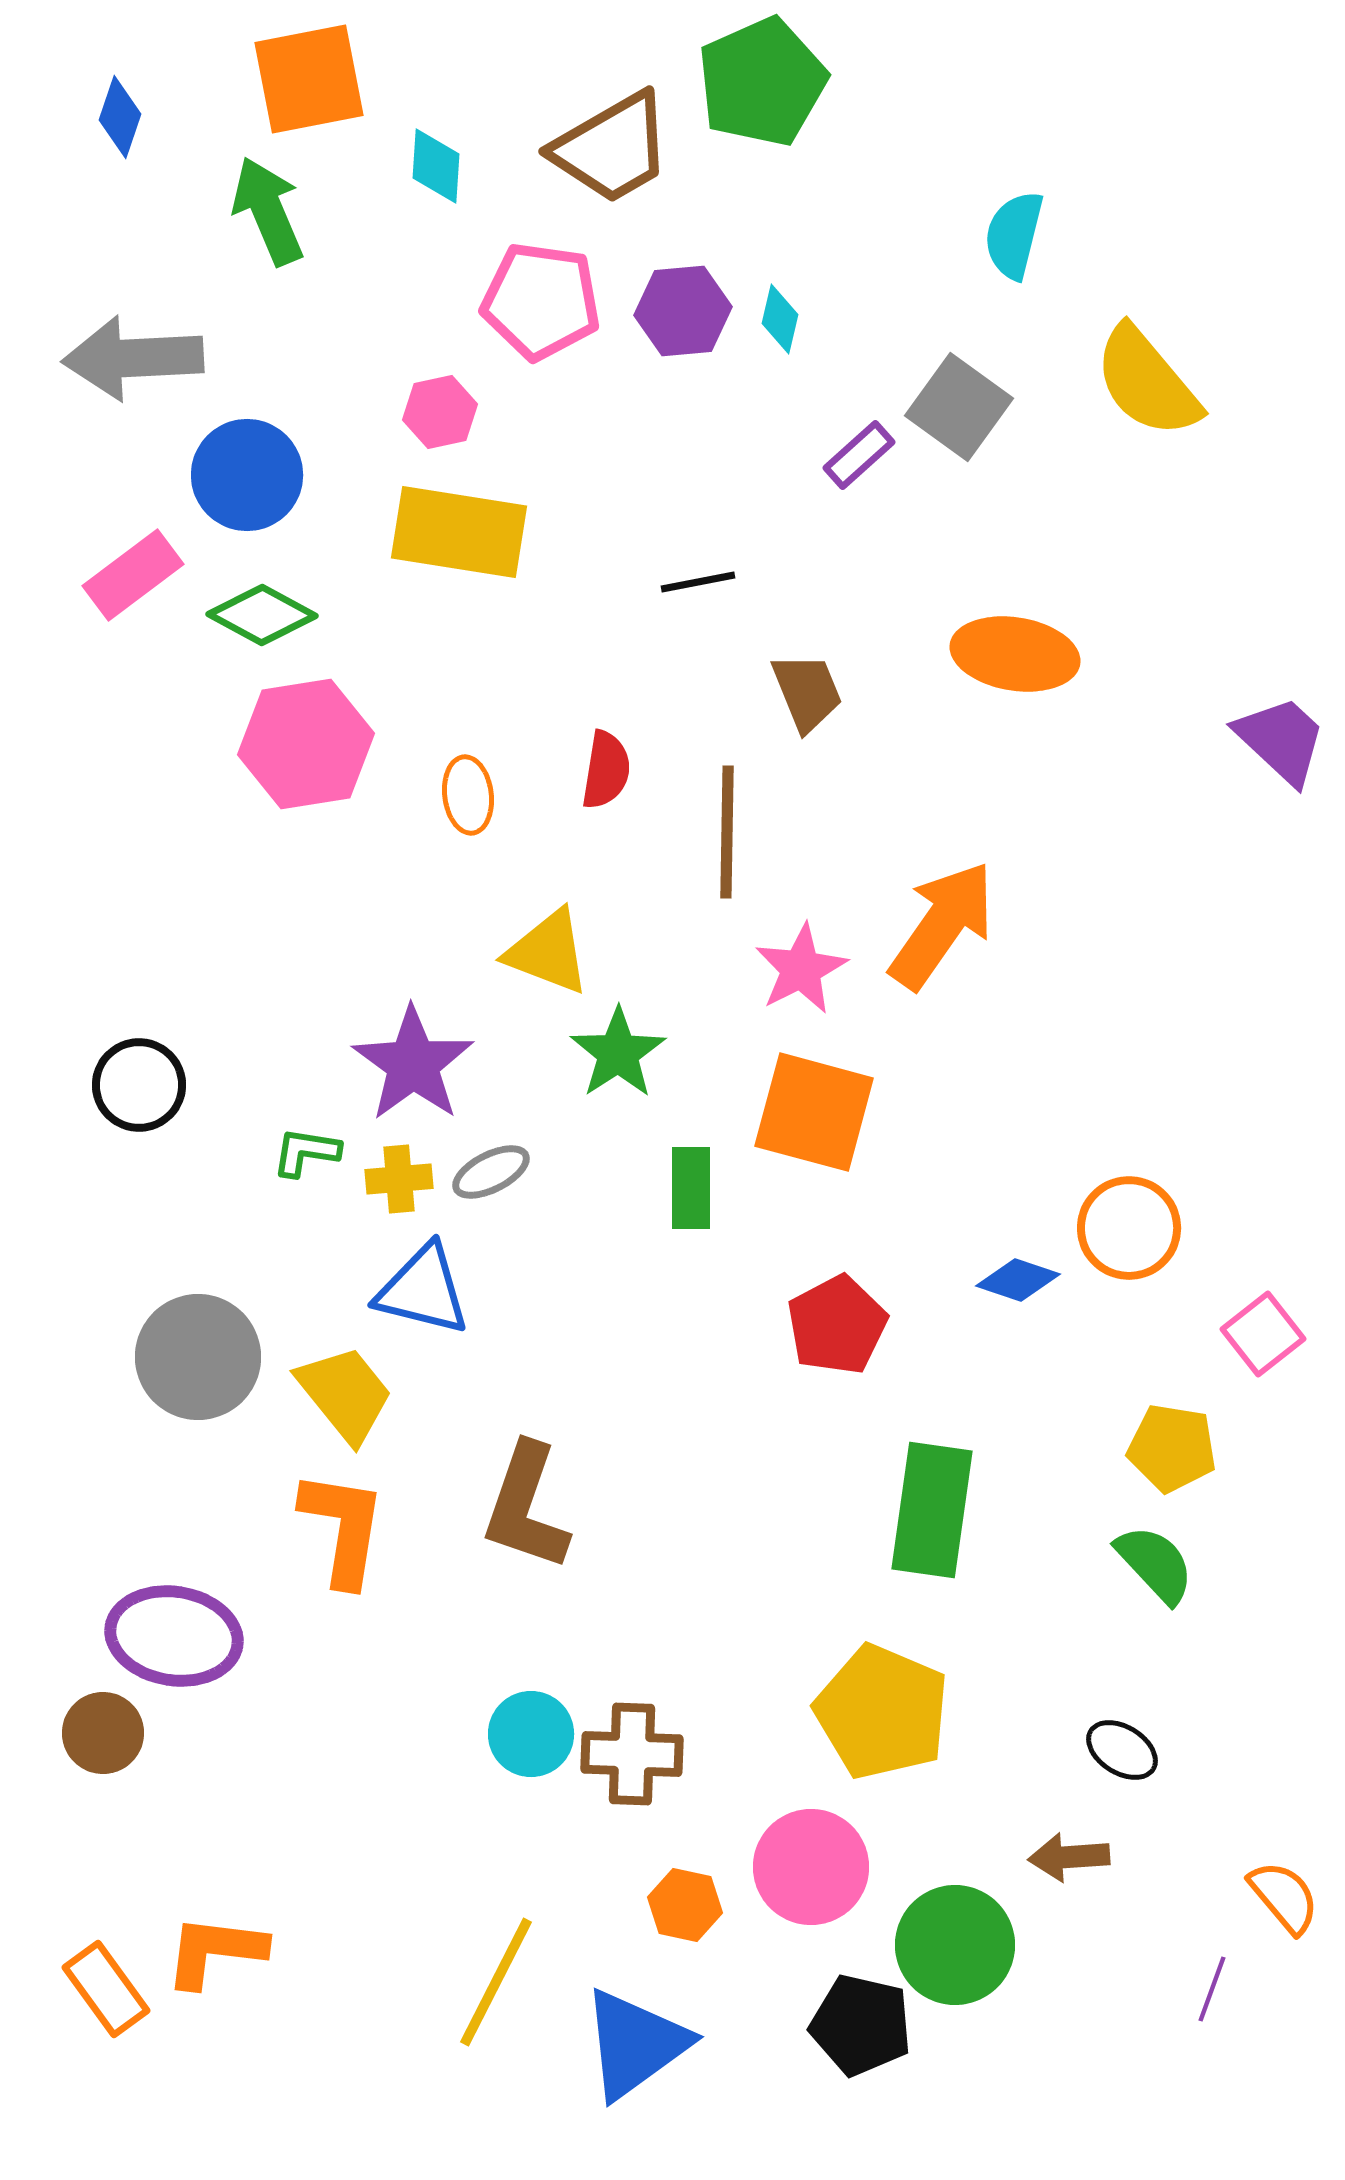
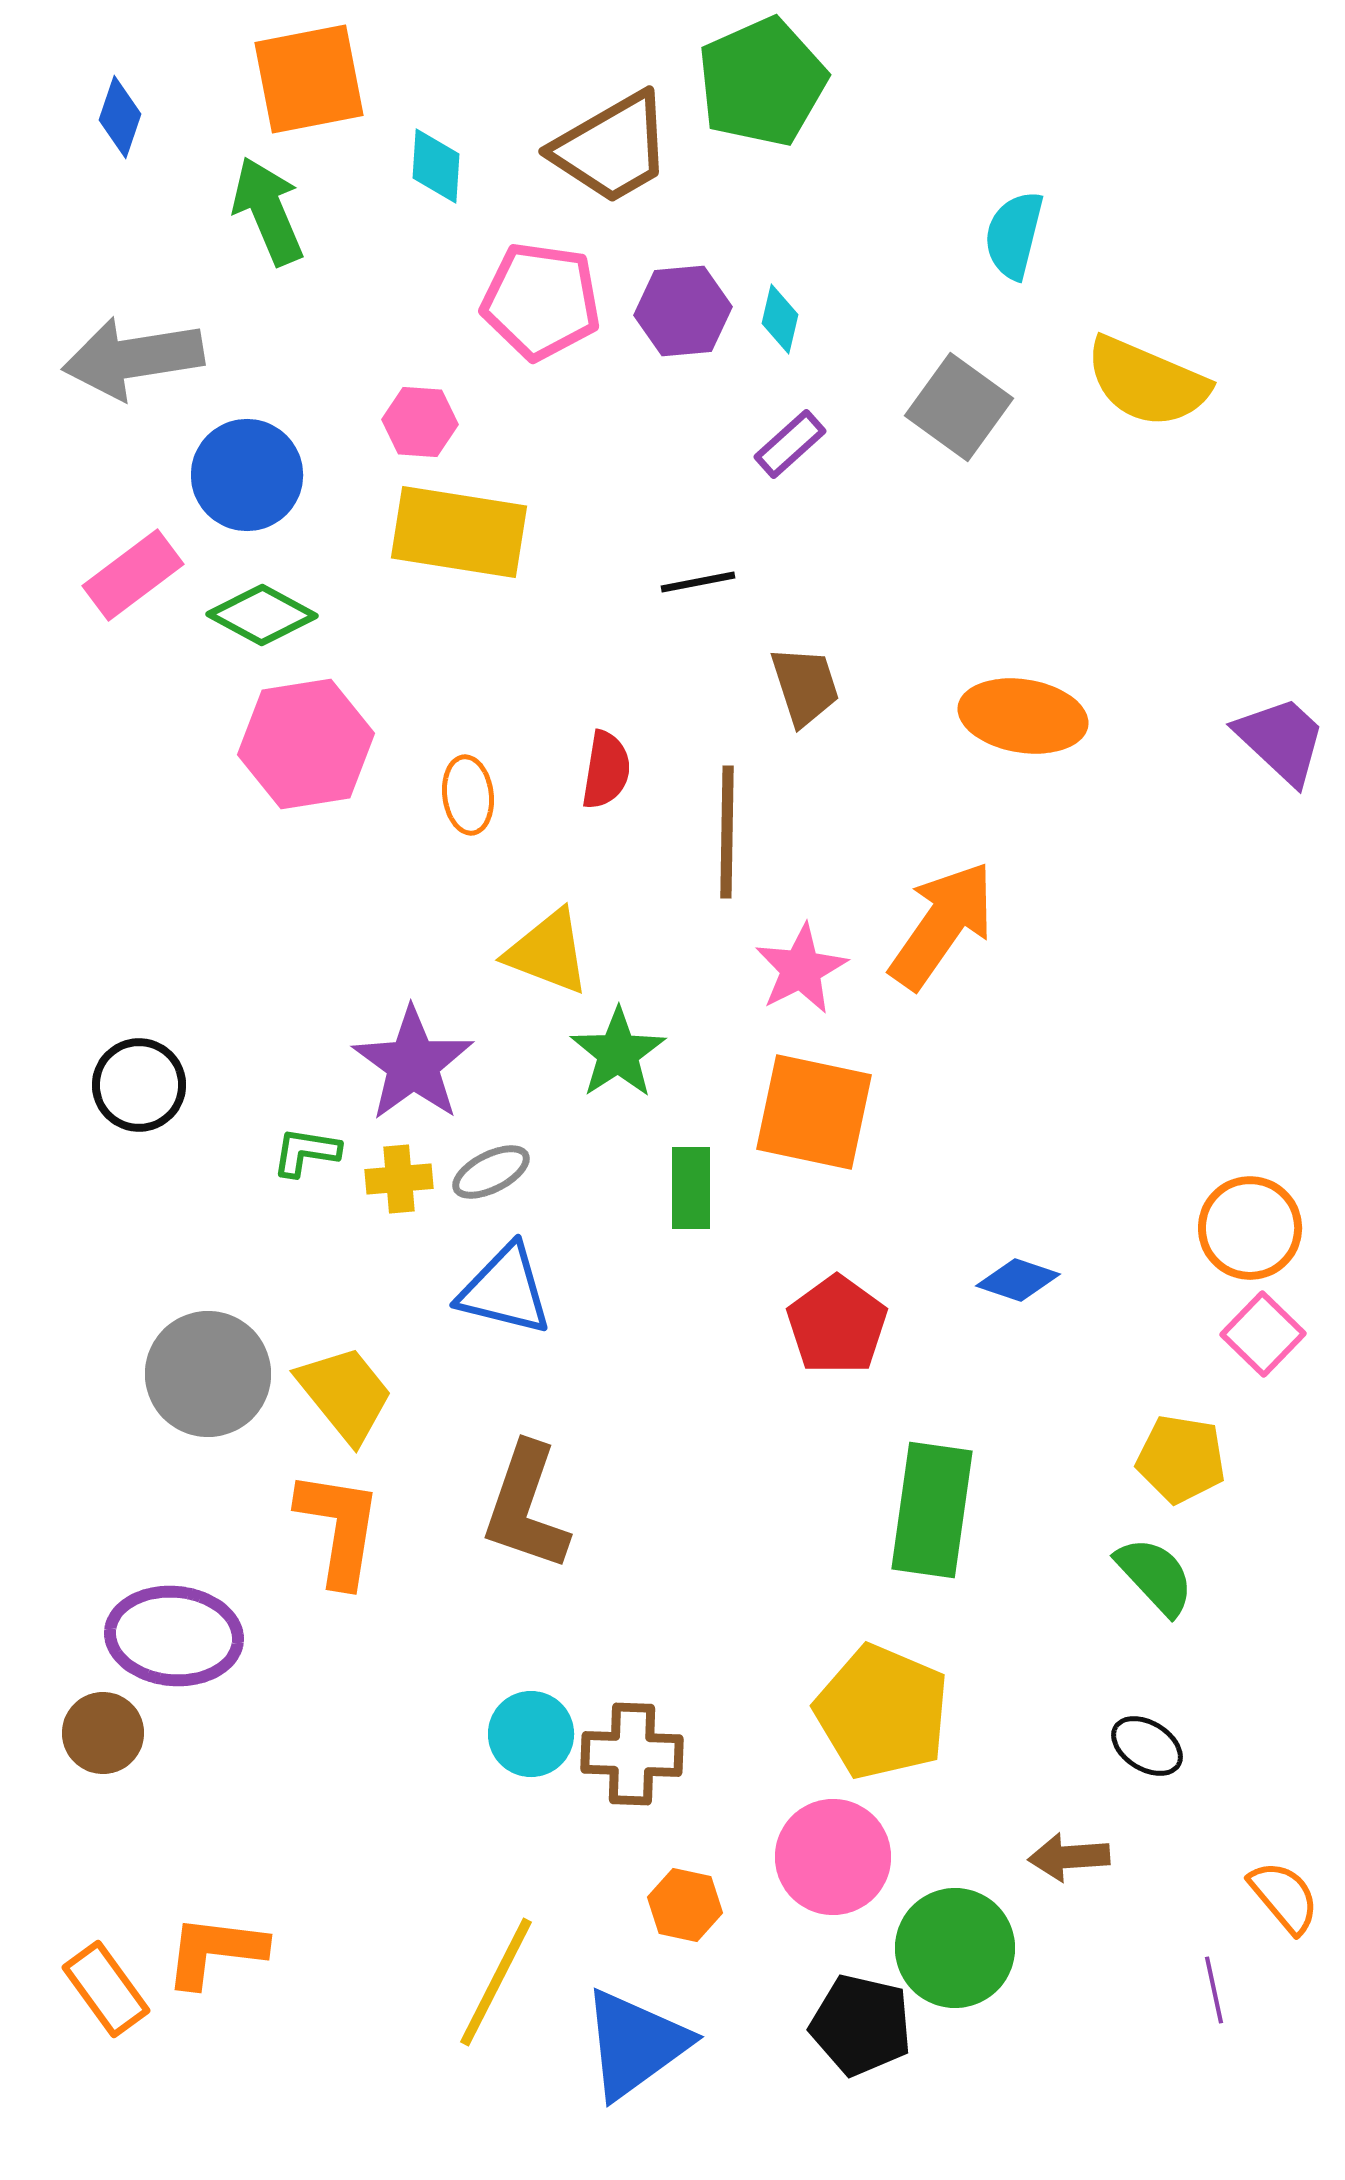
gray arrow at (133, 358): rotated 6 degrees counterclockwise
yellow semicircle at (1147, 382): rotated 27 degrees counterclockwise
pink hexagon at (440, 412): moved 20 px left, 10 px down; rotated 16 degrees clockwise
purple rectangle at (859, 455): moved 69 px left, 11 px up
orange ellipse at (1015, 654): moved 8 px right, 62 px down
brown trapezoid at (807, 692): moved 2 px left, 6 px up; rotated 4 degrees clockwise
orange square at (814, 1112): rotated 3 degrees counterclockwise
orange circle at (1129, 1228): moved 121 px right
blue triangle at (423, 1290): moved 82 px right
red pentagon at (837, 1325): rotated 8 degrees counterclockwise
pink square at (1263, 1334): rotated 8 degrees counterclockwise
gray circle at (198, 1357): moved 10 px right, 17 px down
yellow pentagon at (1172, 1448): moved 9 px right, 11 px down
orange L-shape at (343, 1528): moved 4 px left
green semicircle at (1155, 1564): moved 12 px down
purple ellipse at (174, 1636): rotated 4 degrees counterclockwise
black ellipse at (1122, 1750): moved 25 px right, 4 px up
pink circle at (811, 1867): moved 22 px right, 10 px up
green circle at (955, 1945): moved 3 px down
purple line at (1212, 1989): moved 2 px right, 1 px down; rotated 32 degrees counterclockwise
